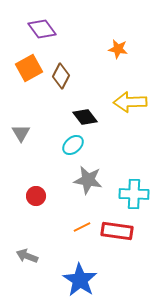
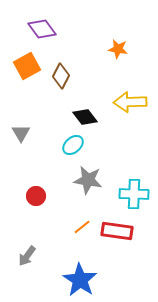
orange square: moved 2 px left, 2 px up
orange line: rotated 12 degrees counterclockwise
gray arrow: rotated 75 degrees counterclockwise
